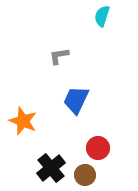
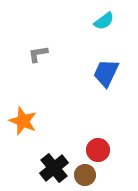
cyan semicircle: moved 2 px right, 5 px down; rotated 145 degrees counterclockwise
gray L-shape: moved 21 px left, 2 px up
blue trapezoid: moved 30 px right, 27 px up
red circle: moved 2 px down
black cross: moved 3 px right
